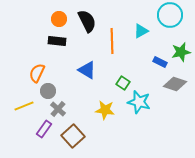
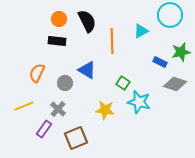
gray circle: moved 17 px right, 8 px up
brown square: moved 3 px right, 2 px down; rotated 20 degrees clockwise
